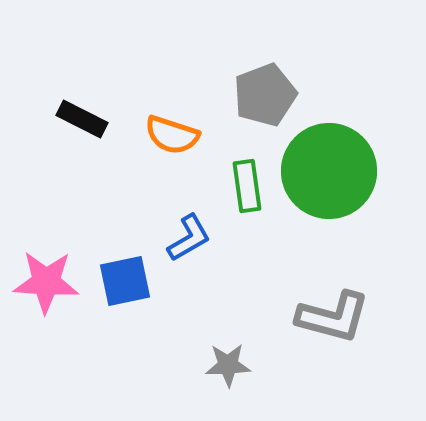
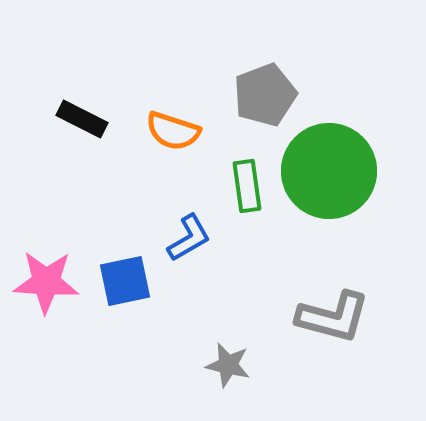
orange semicircle: moved 1 px right, 4 px up
gray star: rotated 15 degrees clockwise
